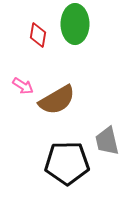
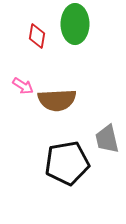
red diamond: moved 1 px left, 1 px down
brown semicircle: rotated 27 degrees clockwise
gray trapezoid: moved 2 px up
black pentagon: rotated 9 degrees counterclockwise
